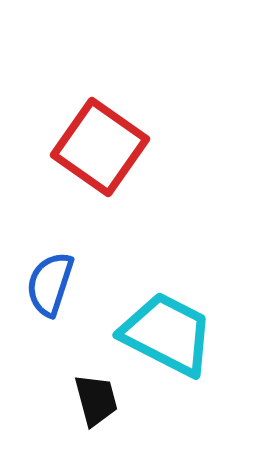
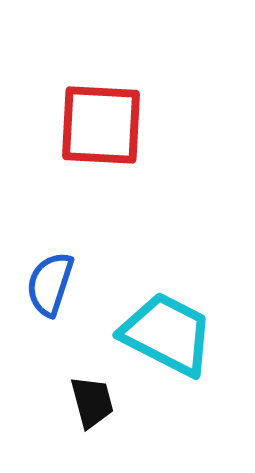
red square: moved 1 px right, 22 px up; rotated 32 degrees counterclockwise
black trapezoid: moved 4 px left, 2 px down
